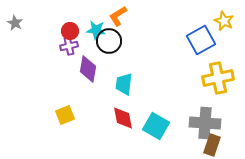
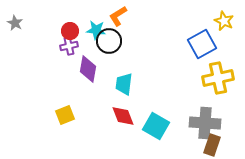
blue square: moved 1 px right, 4 px down
red diamond: moved 2 px up; rotated 10 degrees counterclockwise
